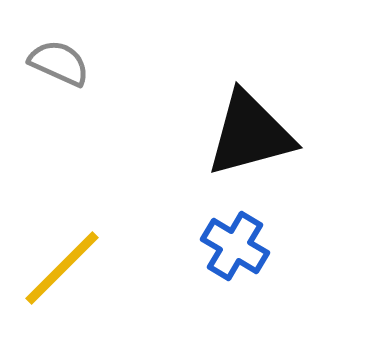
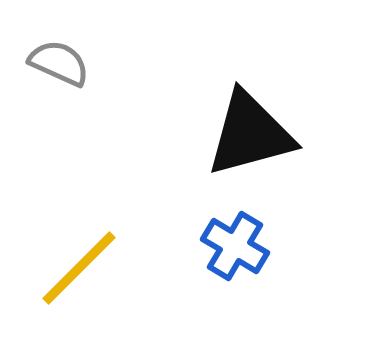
yellow line: moved 17 px right
